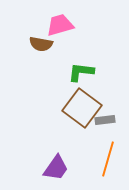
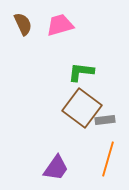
brown semicircle: moved 18 px left, 20 px up; rotated 125 degrees counterclockwise
